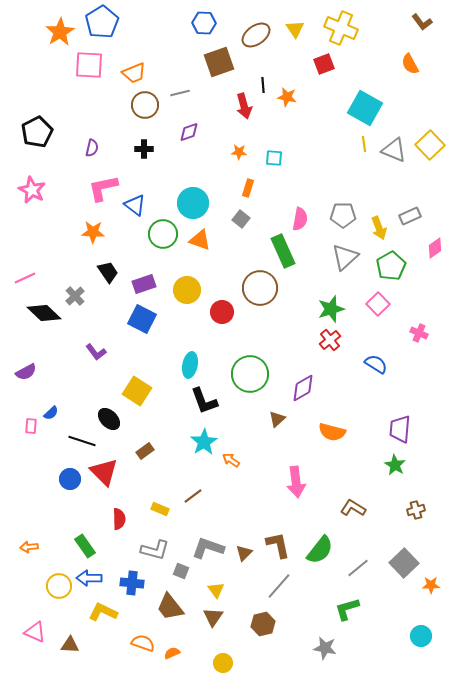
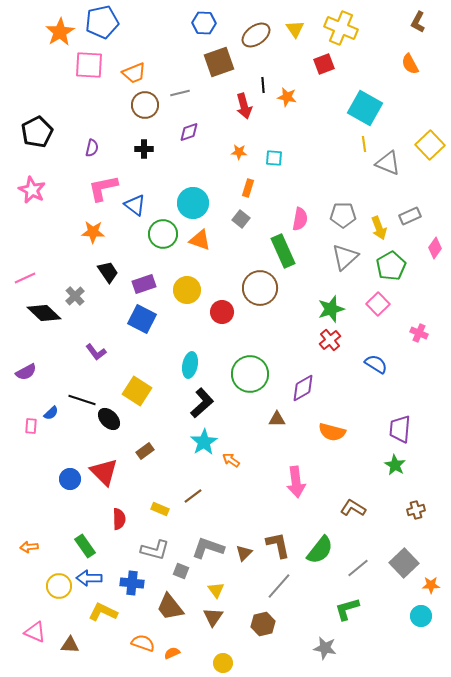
blue pentagon at (102, 22): rotated 20 degrees clockwise
brown L-shape at (422, 22): moved 4 px left; rotated 65 degrees clockwise
gray triangle at (394, 150): moved 6 px left, 13 px down
pink diamond at (435, 248): rotated 20 degrees counterclockwise
black L-shape at (204, 401): moved 2 px left, 2 px down; rotated 112 degrees counterclockwise
brown triangle at (277, 419): rotated 42 degrees clockwise
black line at (82, 441): moved 41 px up
cyan circle at (421, 636): moved 20 px up
